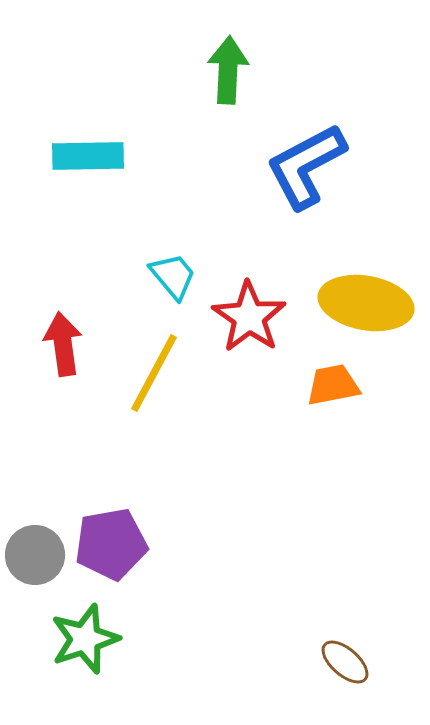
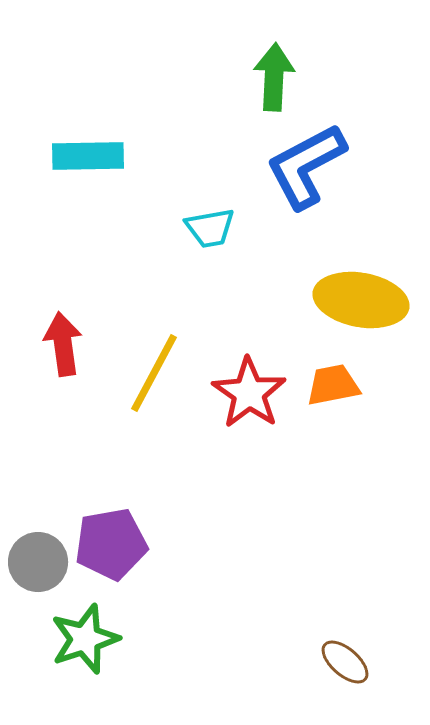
green arrow: moved 46 px right, 7 px down
cyan trapezoid: moved 37 px right, 48 px up; rotated 120 degrees clockwise
yellow ellipse: moved 5 px left, 3 px up
red star: moved 76 px down
gray circle: moved 3 px right, 7 px down
